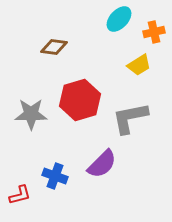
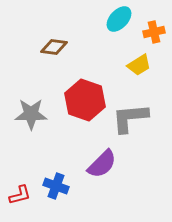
red hexagon: moved 5 px right; rotated 24 degrees counterclockwise
gray L-shape: rotated 6 degrees clockwise
blue cross: moved 1 px right, 10 px down
